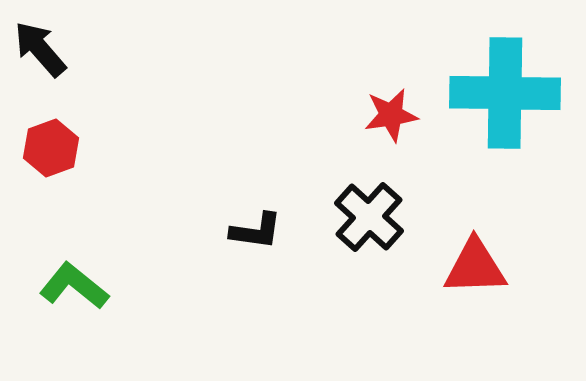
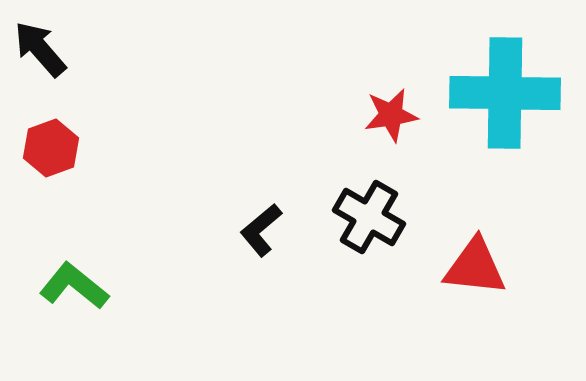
black cross: rotated 12 degrees counterclockwise
black L-shape: moved 5 px right, 1 px up; rotated 132 degrees clockwise
red triangle: rotated 8 degrees clockwise
